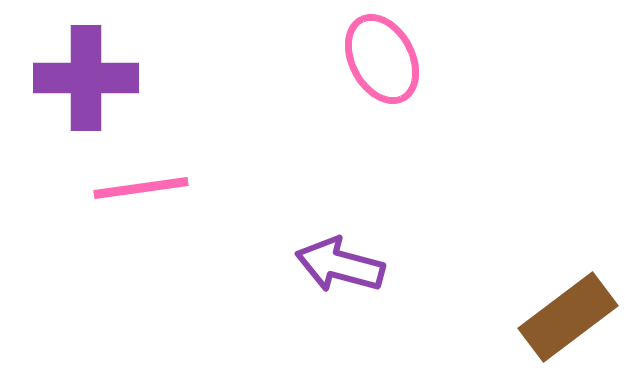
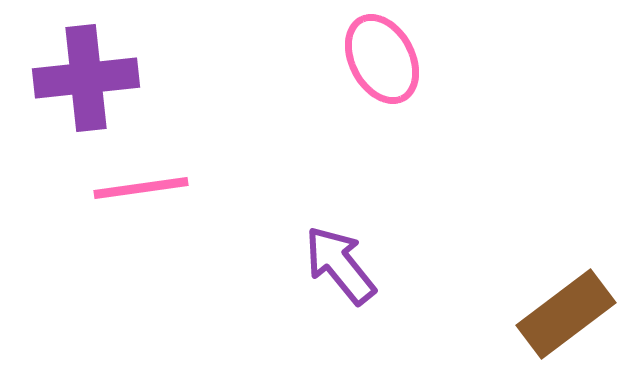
purple cross: rotated 6 degrees counterclockwise
purple arrow: rotated 36 degrees clockwise
brown rectangle: moved 2 px left, 3 px up
